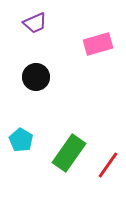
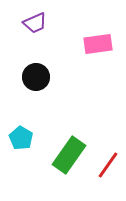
pink rectangle: rotated 8 degrees clockwise
cyan pentagon: moved 2 px up
green rectangle: moved 2 px down
